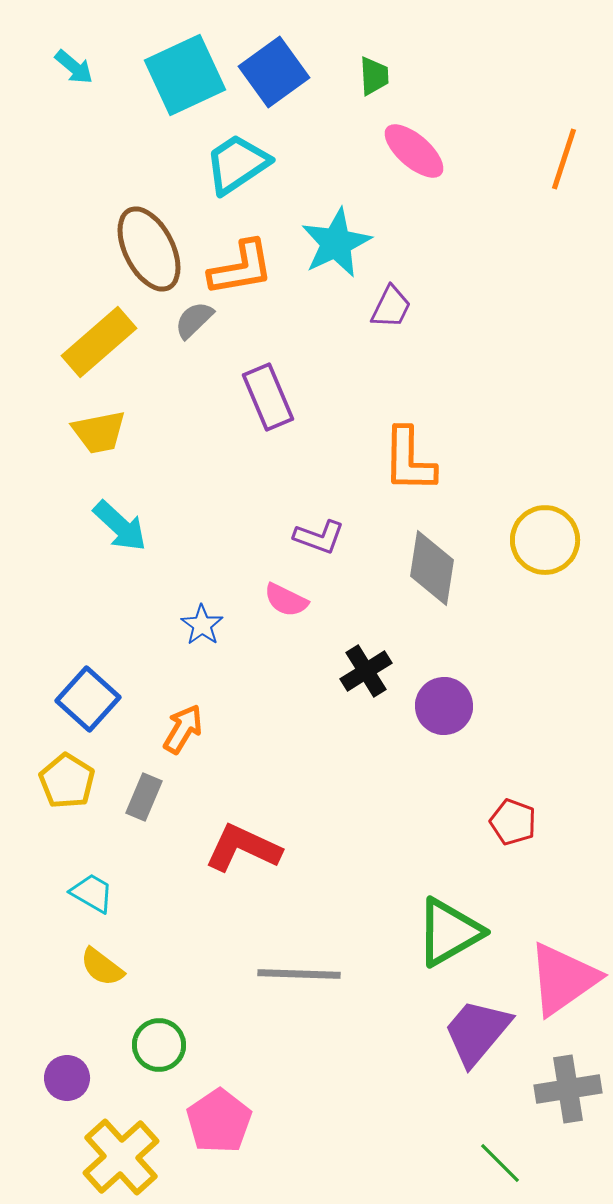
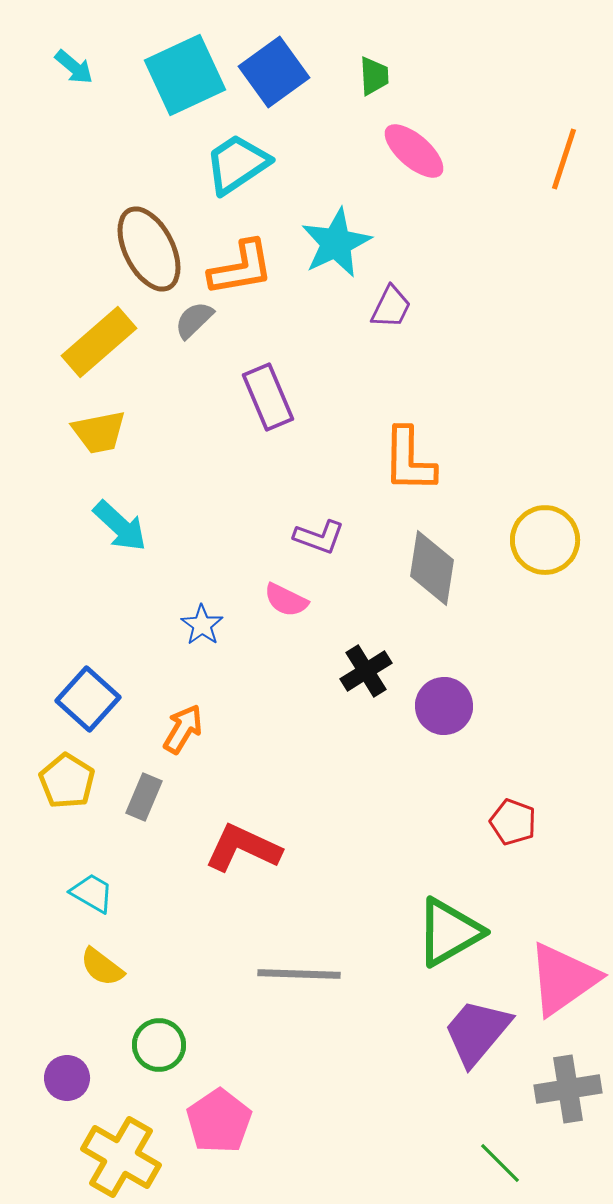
yellow cross at (121, 1157): rotated 18 degrees counterclockwise
